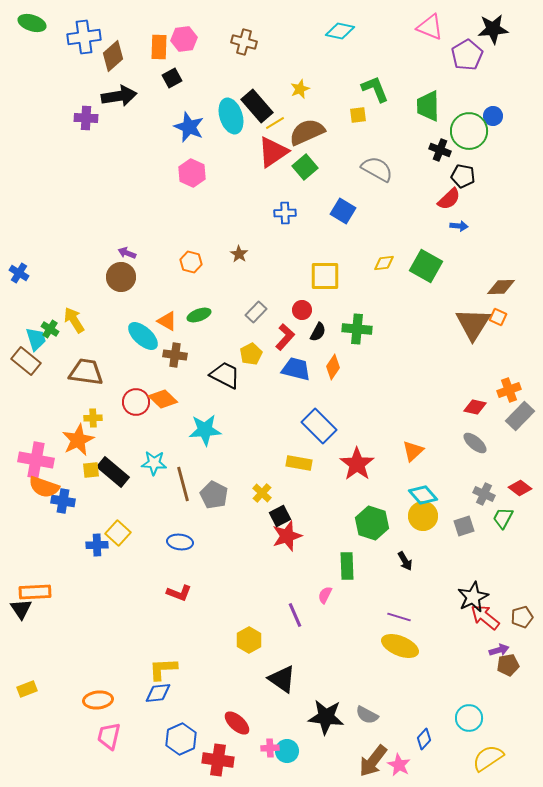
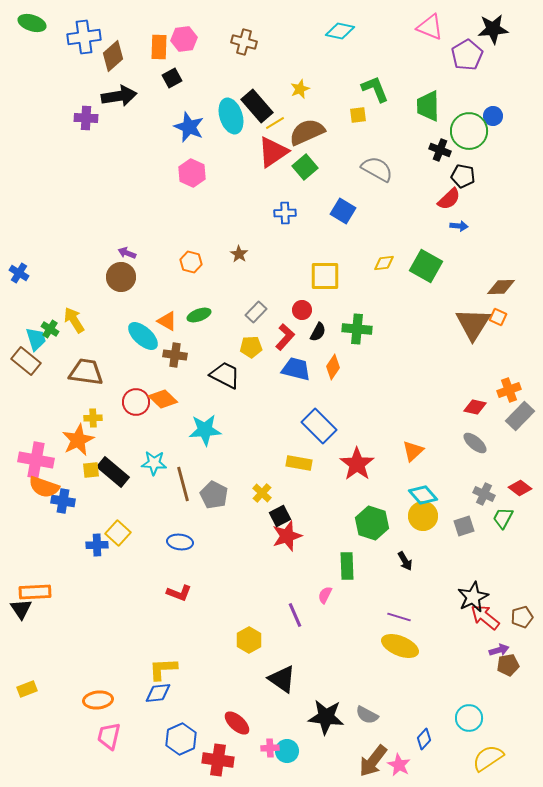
yellow pentagon at (251, 354): moved 7 px up; rotated 25 degrees clockwise
